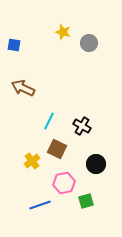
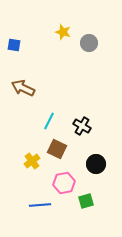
blue line: rotated 15 degrees clockwise
